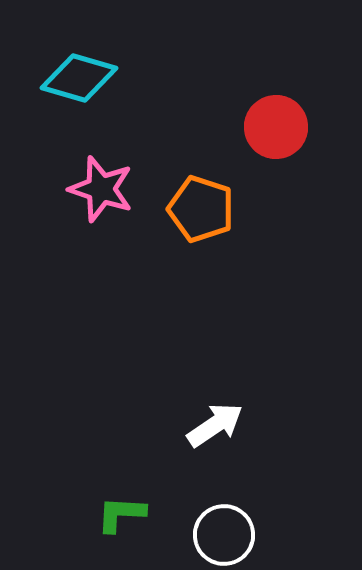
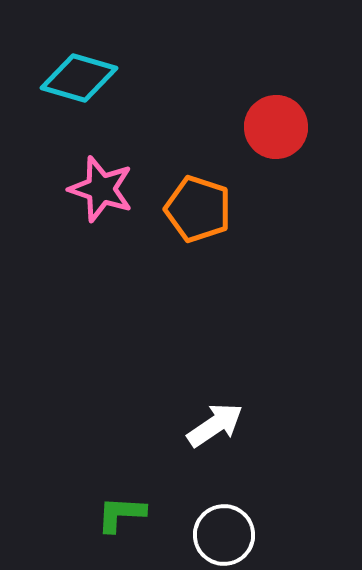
orange pentagon: moved 3 px left
